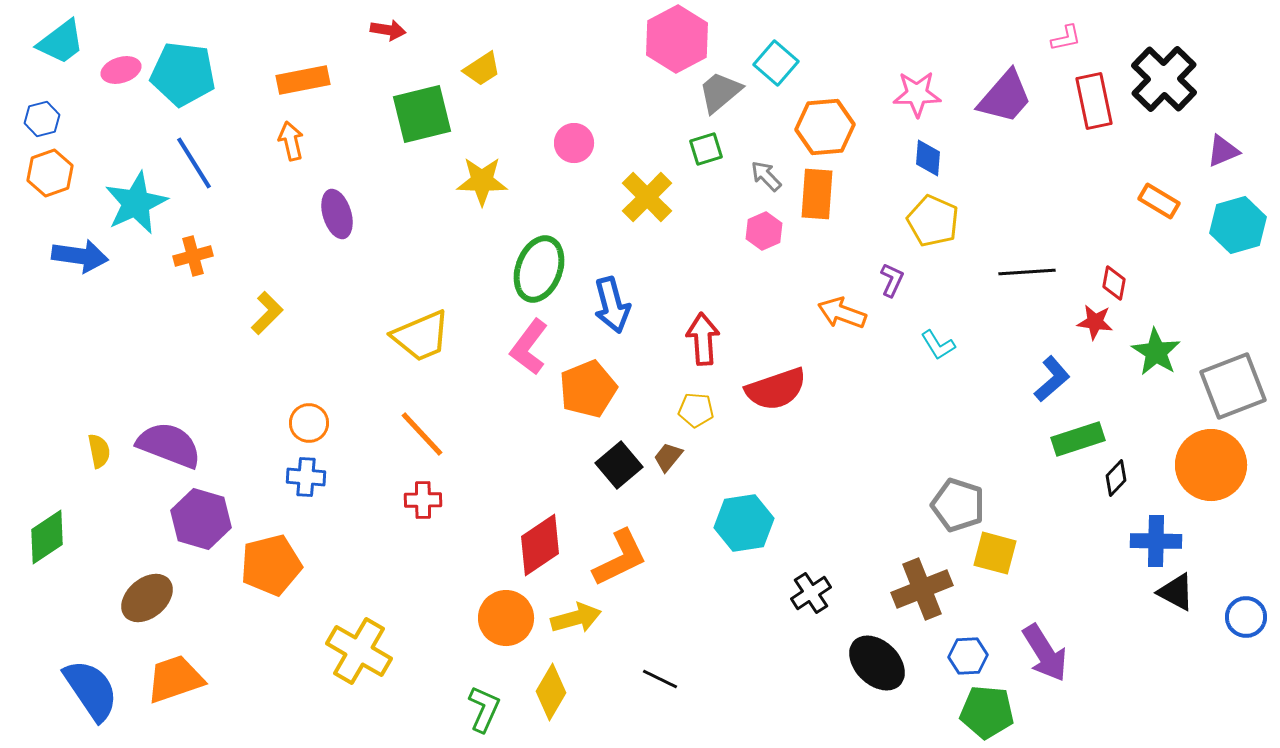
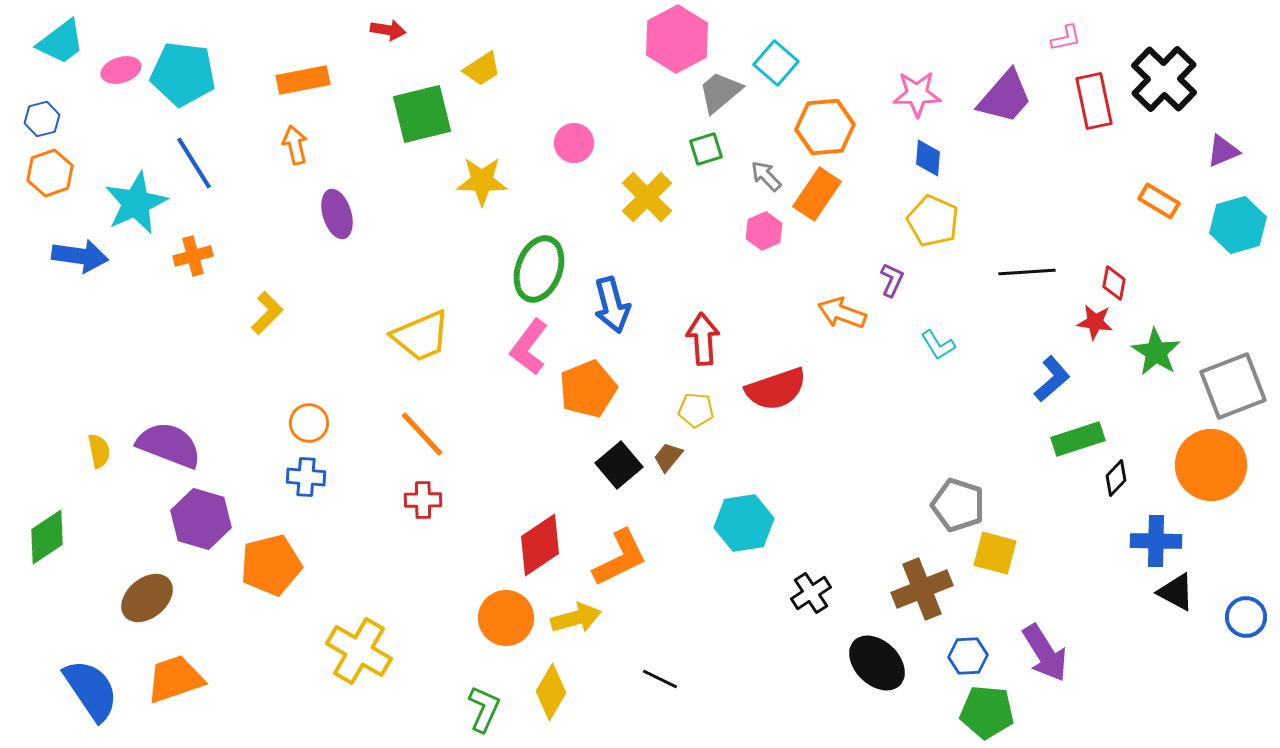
orange arrow at (291, 141): moved 4 px right, 4 px down
orange rectangle at (817, 194): rotated 30 degrees clockwise
